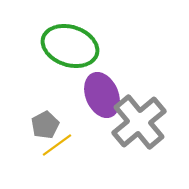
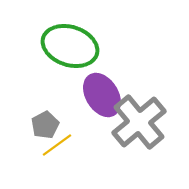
purple ellipse: rotated 9 degrees counterclockwise
